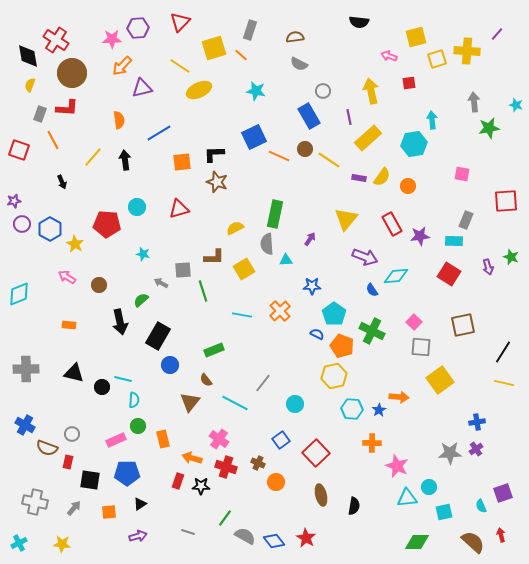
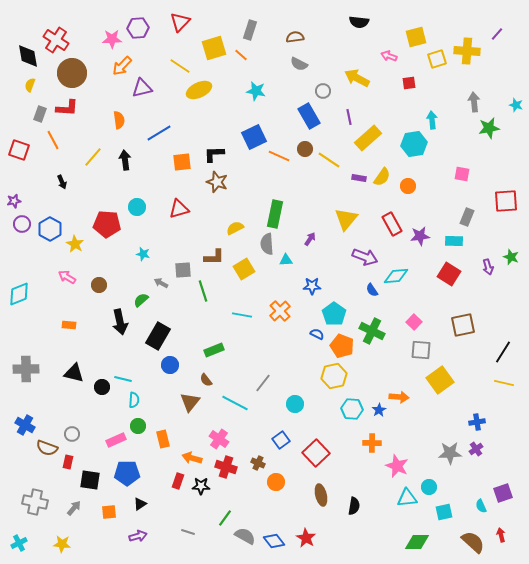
yellow arrow at (371, 91): moved 14 px left, 13 px up; rotated 50 degrees counterclockwise
gray rectangle at (466, 220): moved 1 px right, 3 px up
gray square at (421, 347): moved 3 px down
